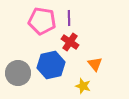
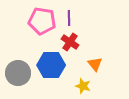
blue hexagon: rotated 12 degrees clockwise
